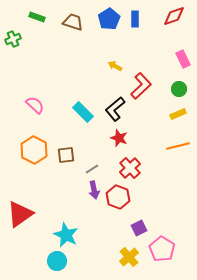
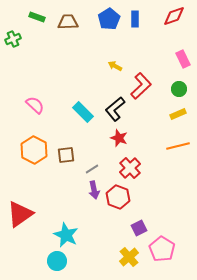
brown trapezoid: moved 5 px left; rotated 20 degrees counterclockwise
